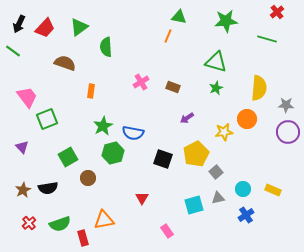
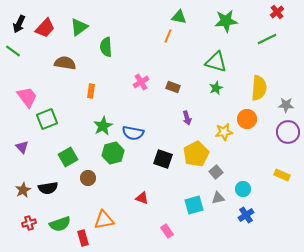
green line at (267, 39): rotated 42 degrees counterclockwise
brown semicircle at (65, 63): rotated 10 degrees counterclockwise
purple arrow at (187, 118): rotated 72 degrees counterclockwise
yellow rectangle at (273, 190): moved 9 px right, 15 px up
red triangle at (142, 198): rotated 40 degrees counterclockwise
red cross at (29, 223): rotated 24 degrees clockwise
